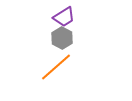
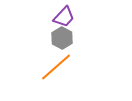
purple trapezoid: rotated 15 degrees counterclockwise
